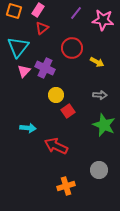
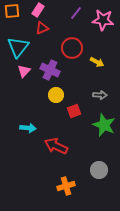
orange square: moved 2 px left; rotated 21 degrees counterclockwise
red triangle: rotated 16 degrees clockwise
purple cross: moved 5 px right, 2 px down
red square: moved 6 px right; rotated 16 degrees clockwise
